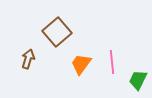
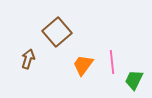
orange trapezoid: moved 2 px right, 1 px down
green trapezoid: moved 4 px left
